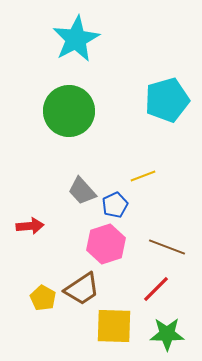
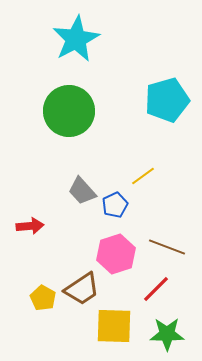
yellow line: rotated 15 degrees counterclockwise
pink hexagon: moved 10 px right, 10 px down
